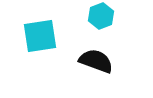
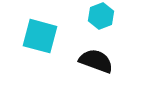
cyan square: rotated 24 degrees clockwise
